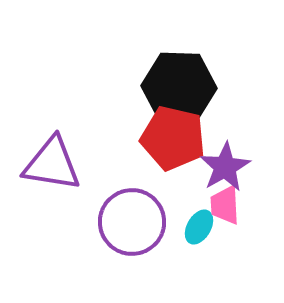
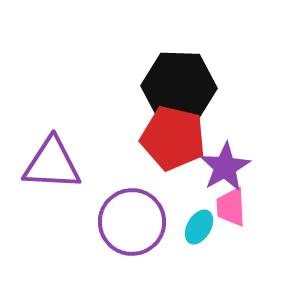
purple triangle: rotated 6 degrees counterclockwise
pink trapezoid: moved 6 px right, 2 px down
